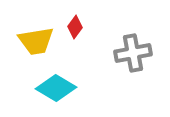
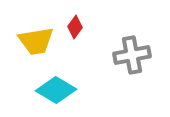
gray cross: moved 1 px left, 2 px down
cyan diamond: moved 2 px down
